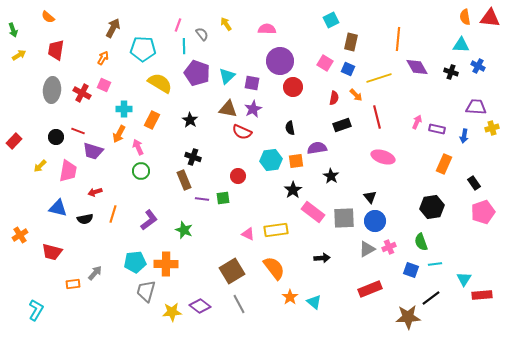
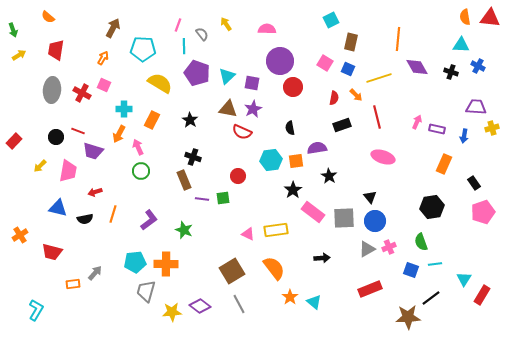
black star at (331, 176): moved 2 px left
red rectangle at (482, 295): rotated 54 degrees counterclockwise
